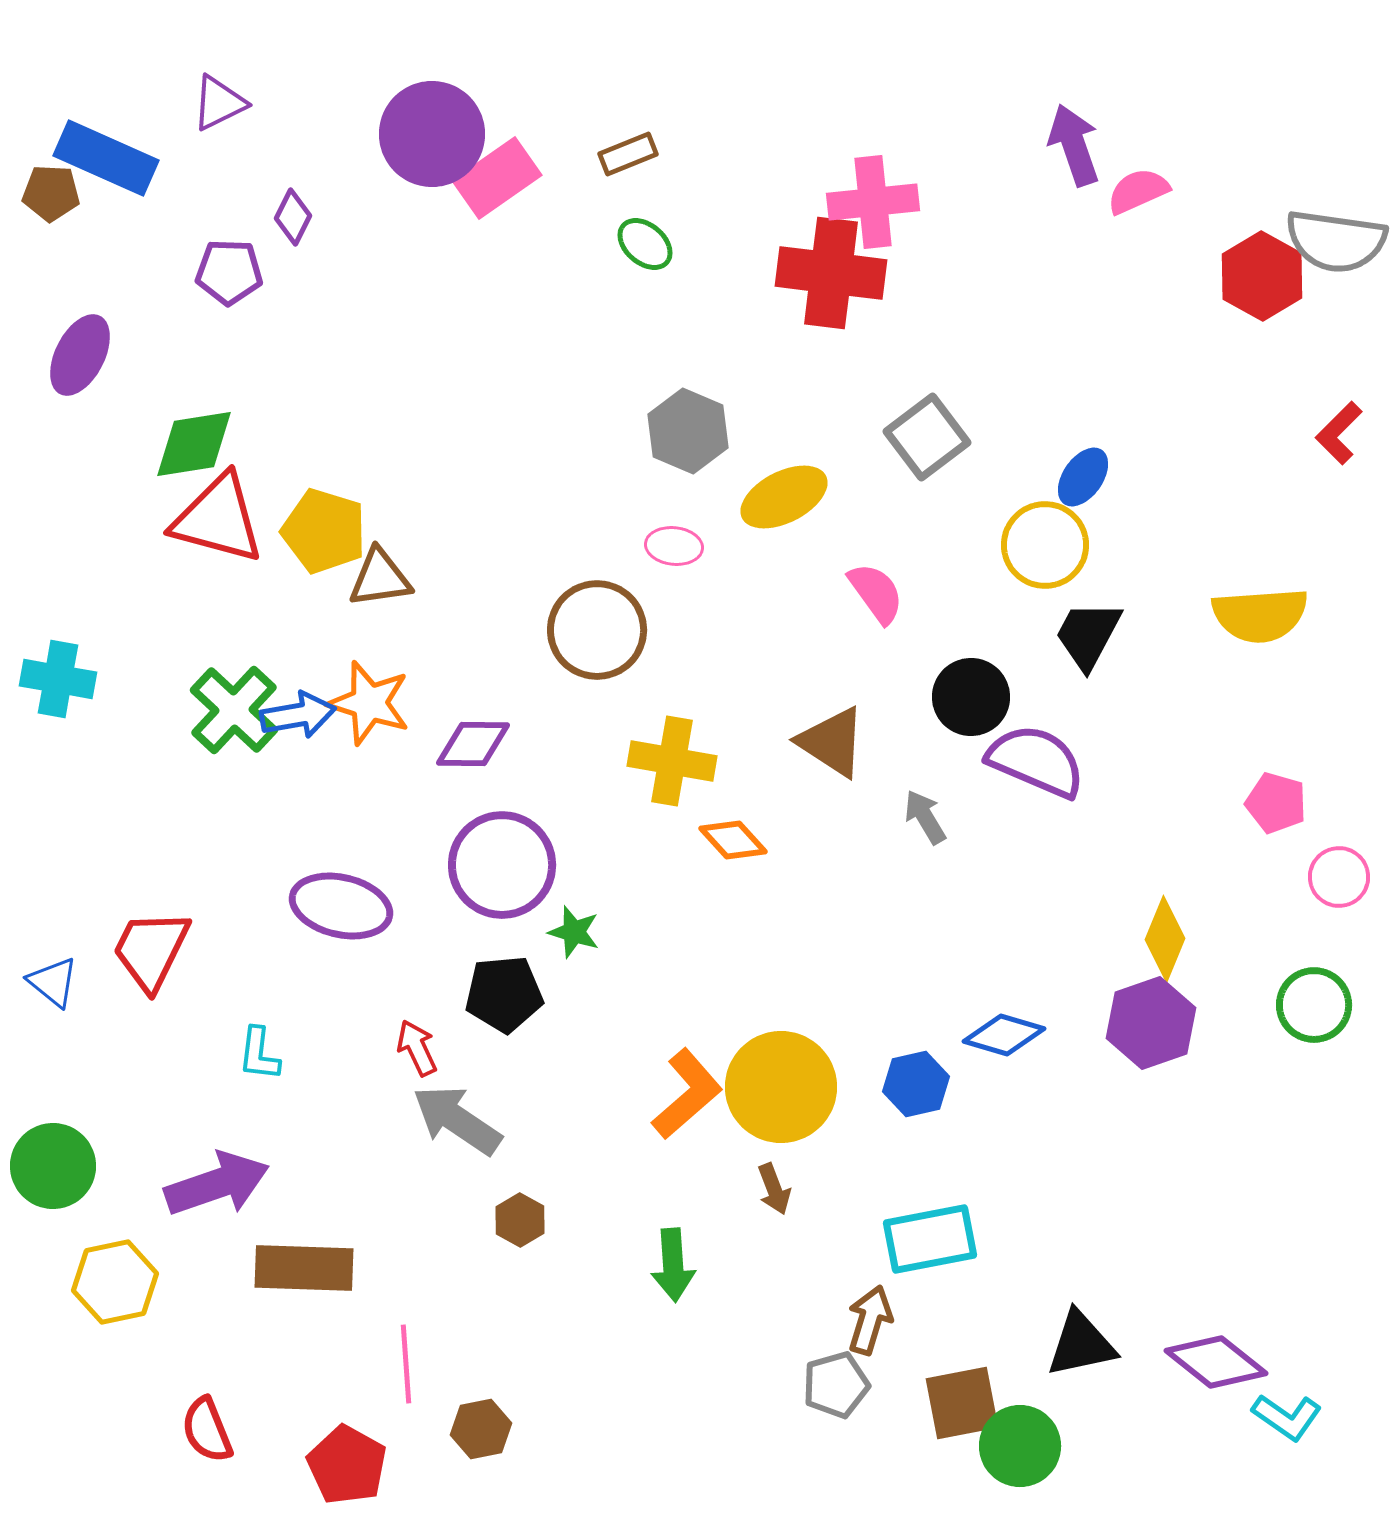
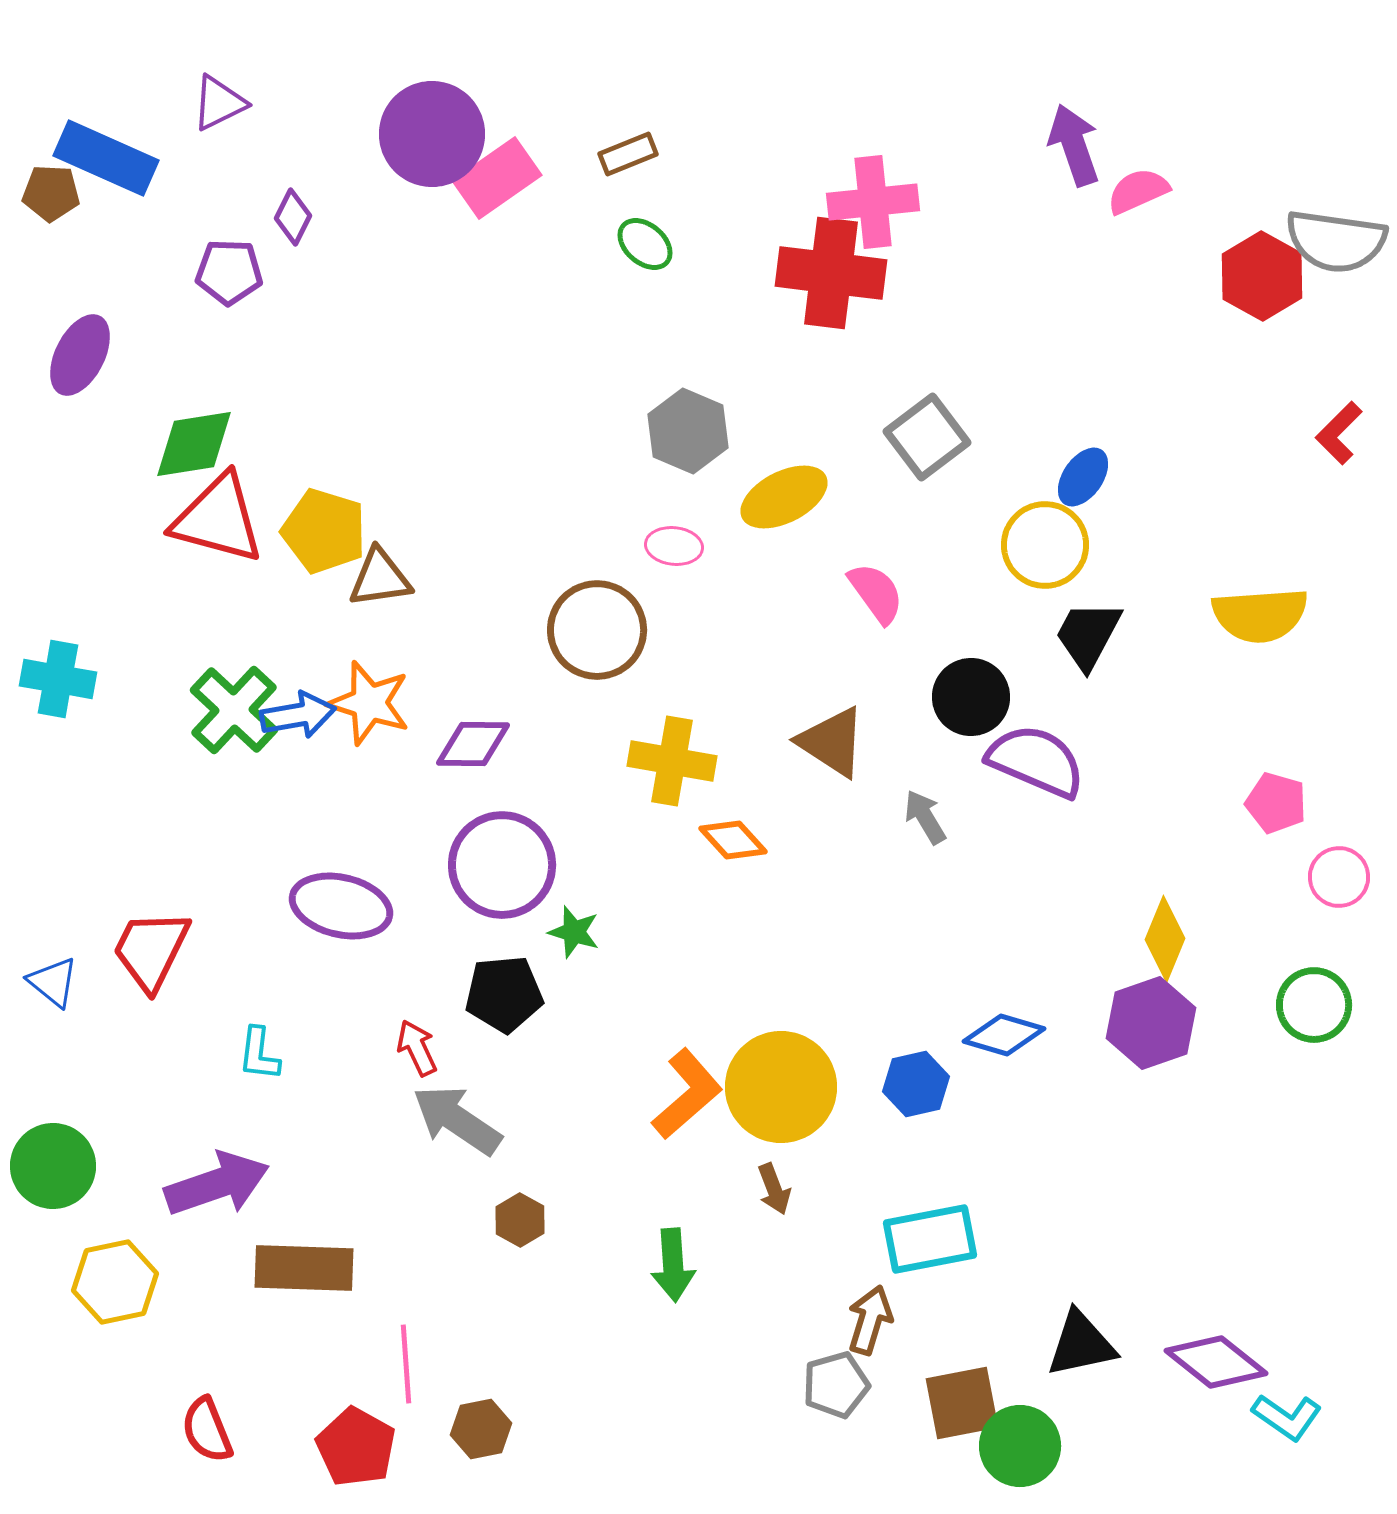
red pentagon at (347, 1465): moved 9 px right, 18 px up
